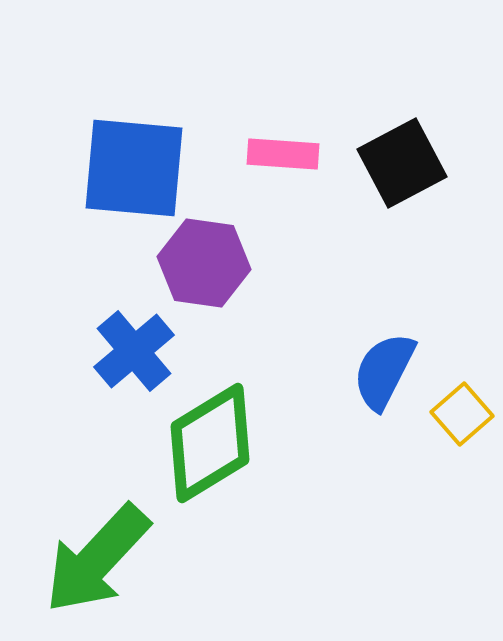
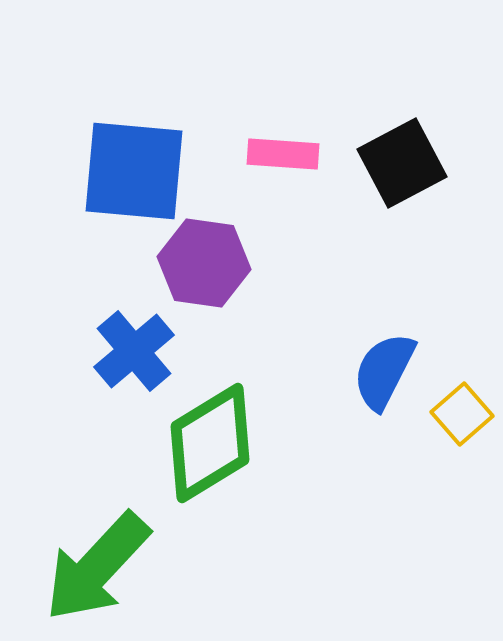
blue square: moved 3 px down
green arrow: moved 8 px down
